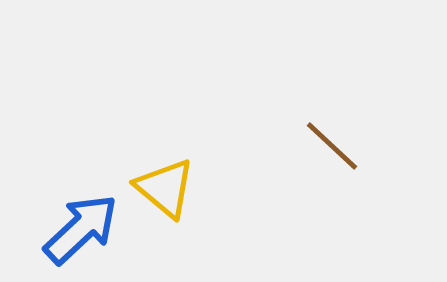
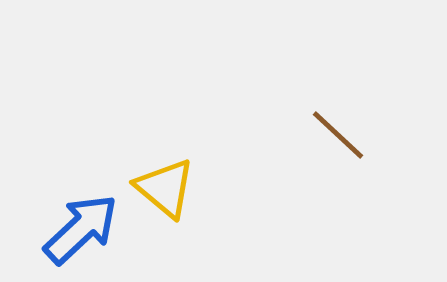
brown line: moved 6 px right, 11 px up
